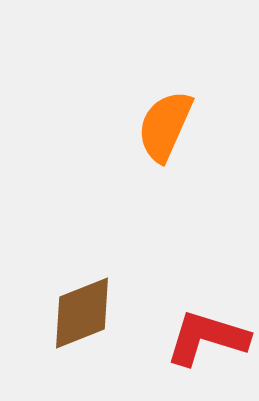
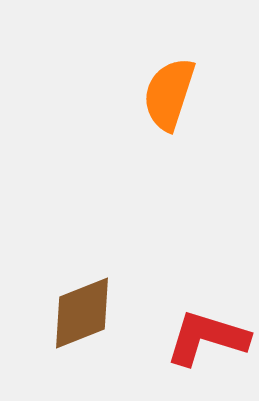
orange semicircle: moved 4 px right, 32 px up; rotated 6 degrees counterclockwise
